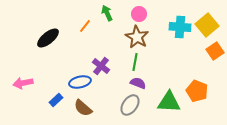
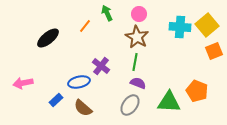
orange square: moved 1 px left; rotated 12 degrees clockwise
blue ellipse: moved 1 px left
